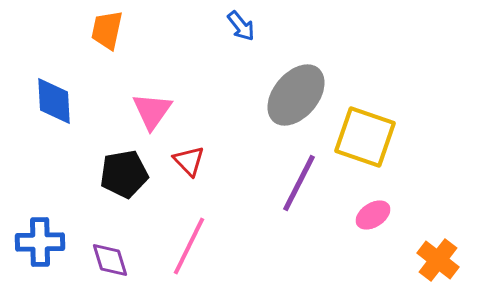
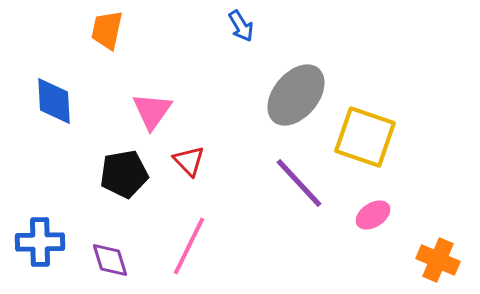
blue arrow: rotated 8 degrees clockwise
purple line: rotated 70 degrees counterclockwise
orange cross: rotated 15 degrees counterclockwise
